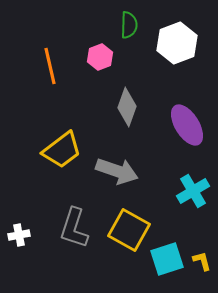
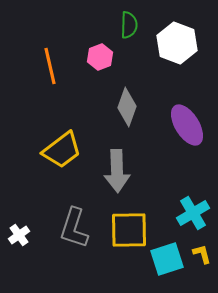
white hexagon: rotated 18 degrees counterclockwise
gray arrow: rotated 69 degrees clockwise
cyan cross: moved 22 px down
yellow square: rotated 30 degrees counterclockwise
white cross: rotated 25 degrees counterclockwise
yellow L-shape: moved 7 px up
